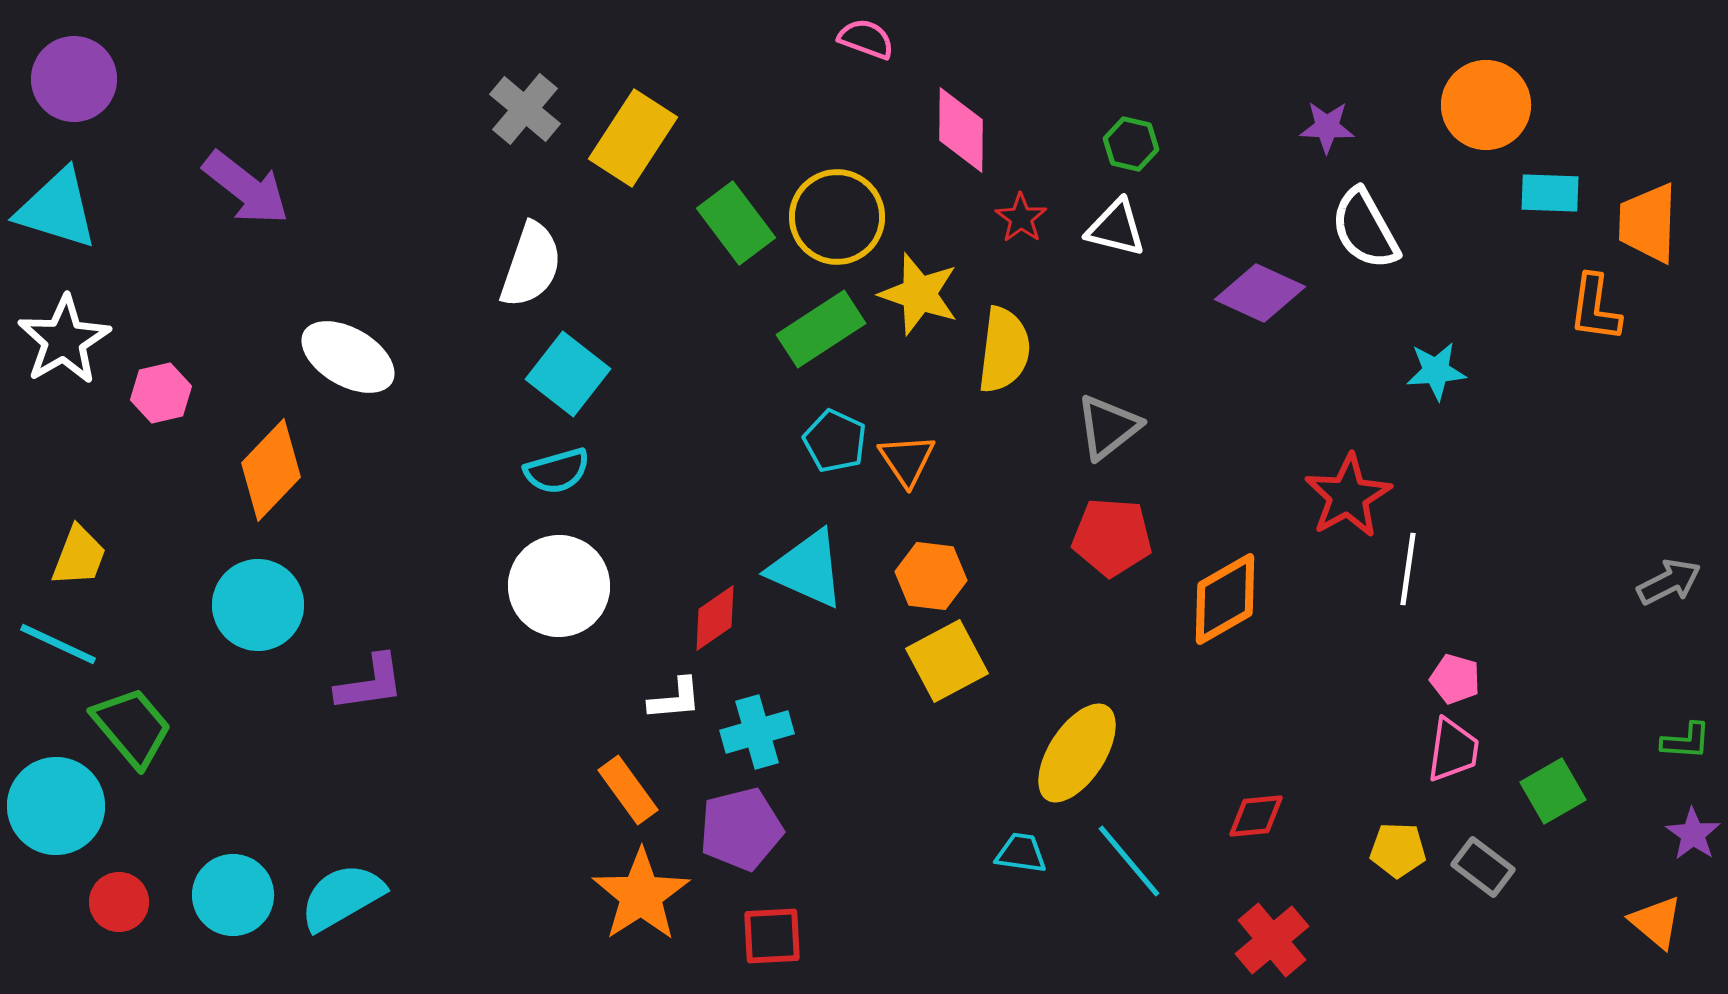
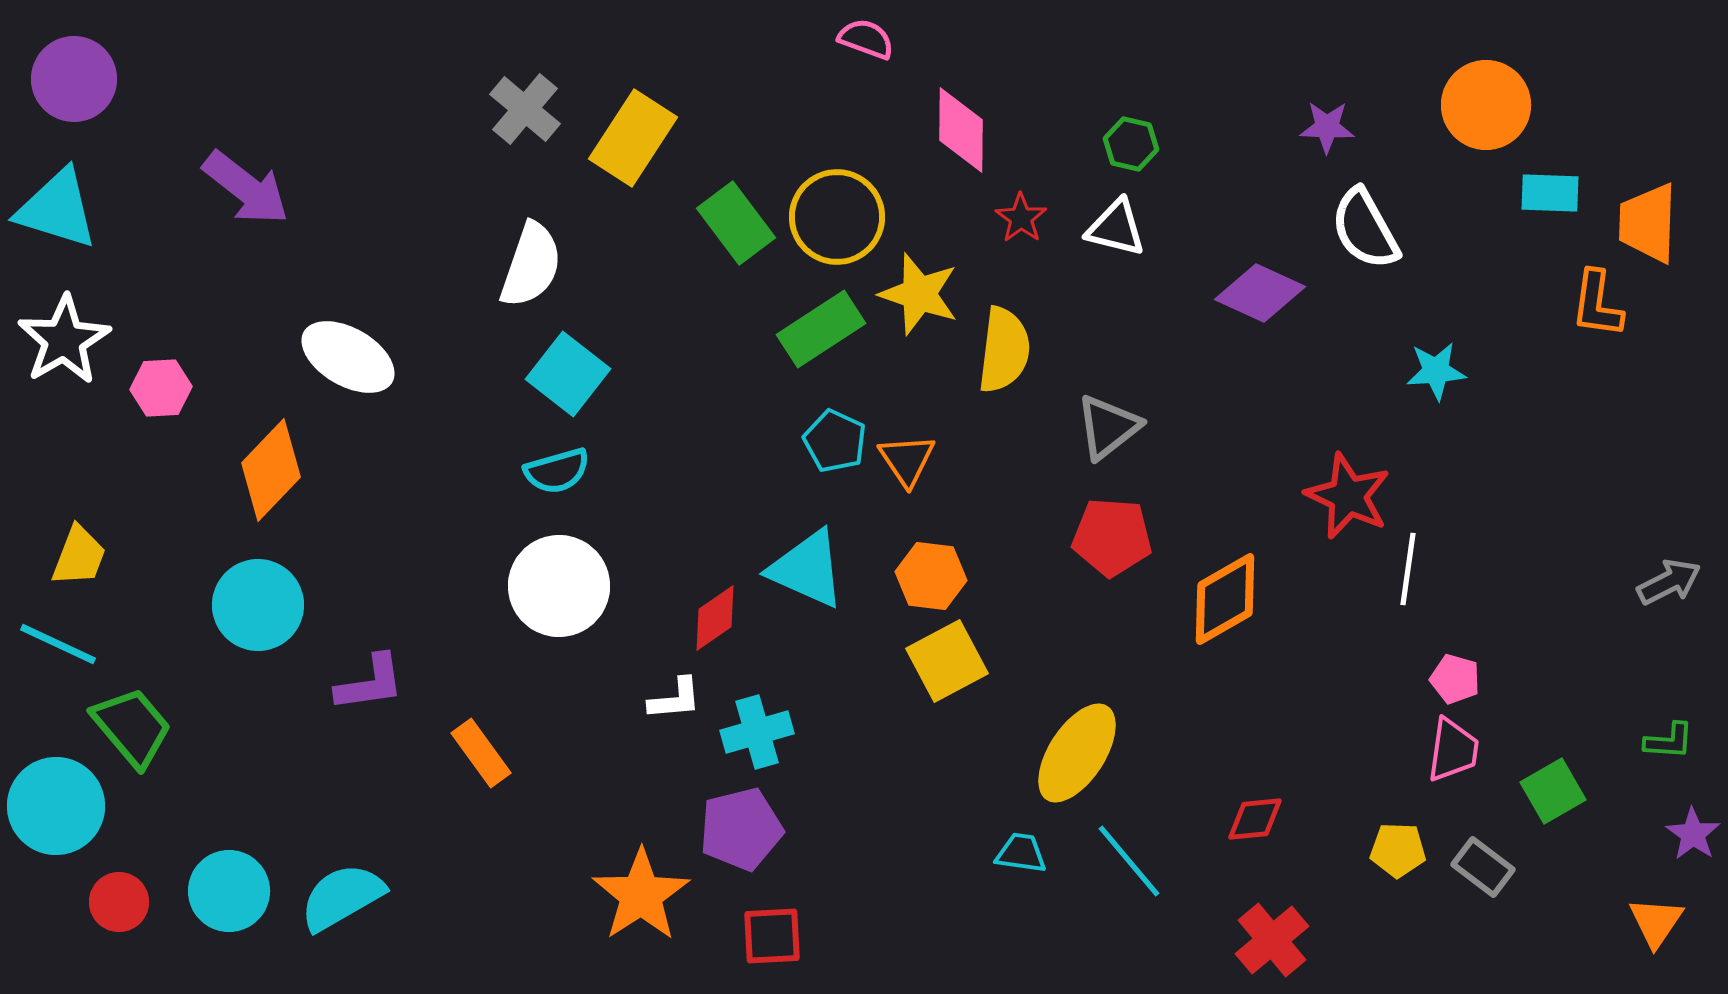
orange L-shape at (1595, 308): moved 2 px right, 4 px up
pink hexagon at (161, 393): moved 5 px up; rotated 10 degrees clockwise
red star at (1348, 496): rotated 18 degrees counterclockwise
green L-shape at (1686, 741): moved 17 px left
orange rectangle at (628, 790): moved 147 px left, 37 px up
red diamond at (1256, 816): moved 1 px left, 3 px down
cyan circle at (233, 895): moved 4 px left, 4 px up
orange triangle at (1656, 922): rotated 24 degrees clockwise
